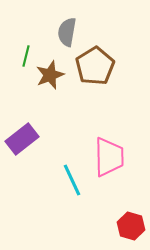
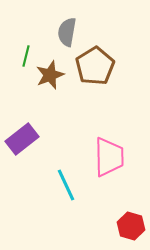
cyan line: moved 6 px left, 5 px down
